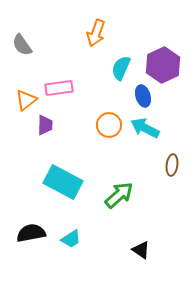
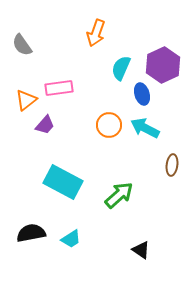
blue ellipse: moved 1 px left, 2 px up
purple trapezoid: rotated 40 degrees clockwise
